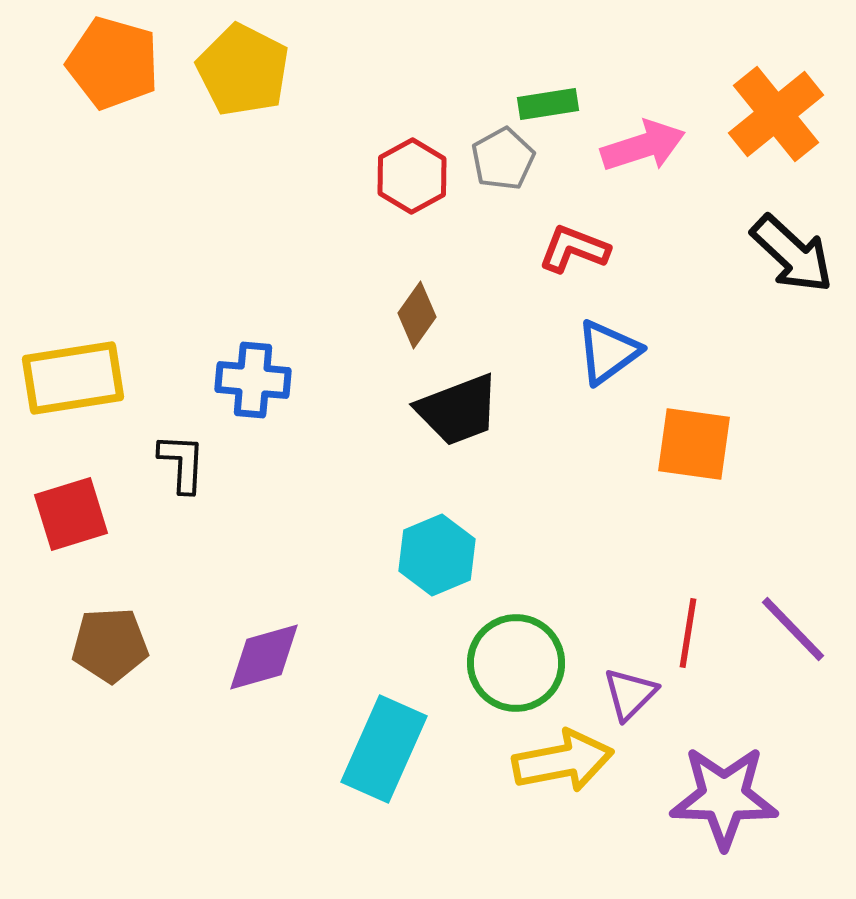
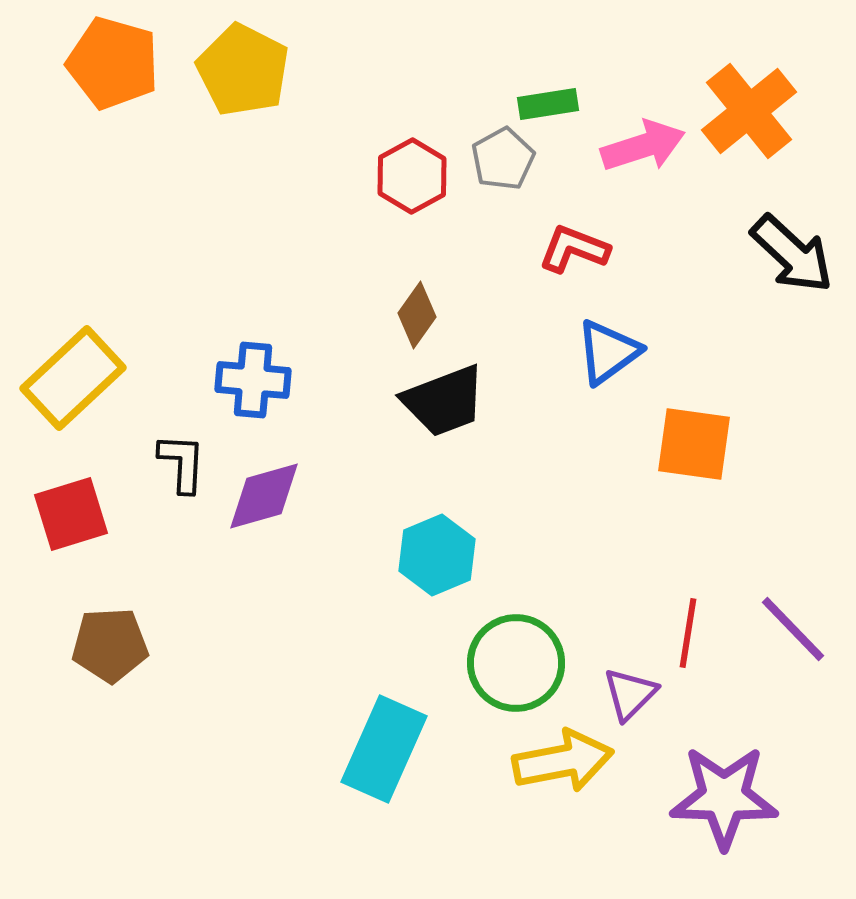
orange cross: moved 27 px left, 3 px up
yellow rectangle: rotated 34 degrees counterclockwise
black trapezoid: moved 14 px left, 9 px up
purple diamond: moved 161 px up
